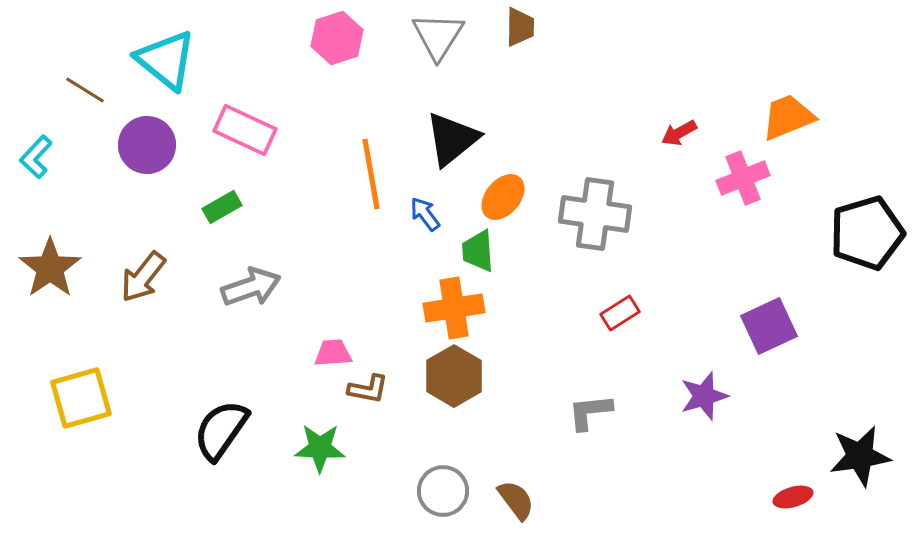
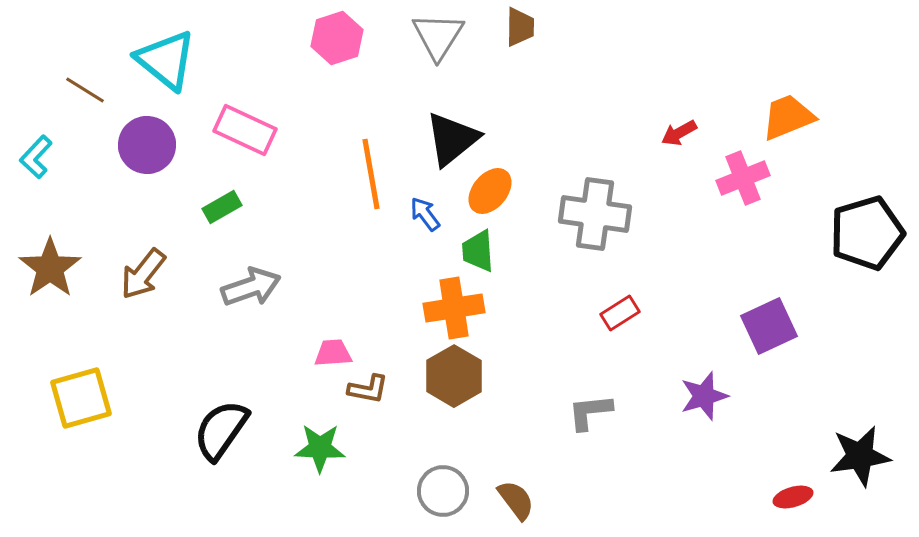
orange ellipse: moved 13 px left, 6 px up
brown arrow: moved 3 px up
